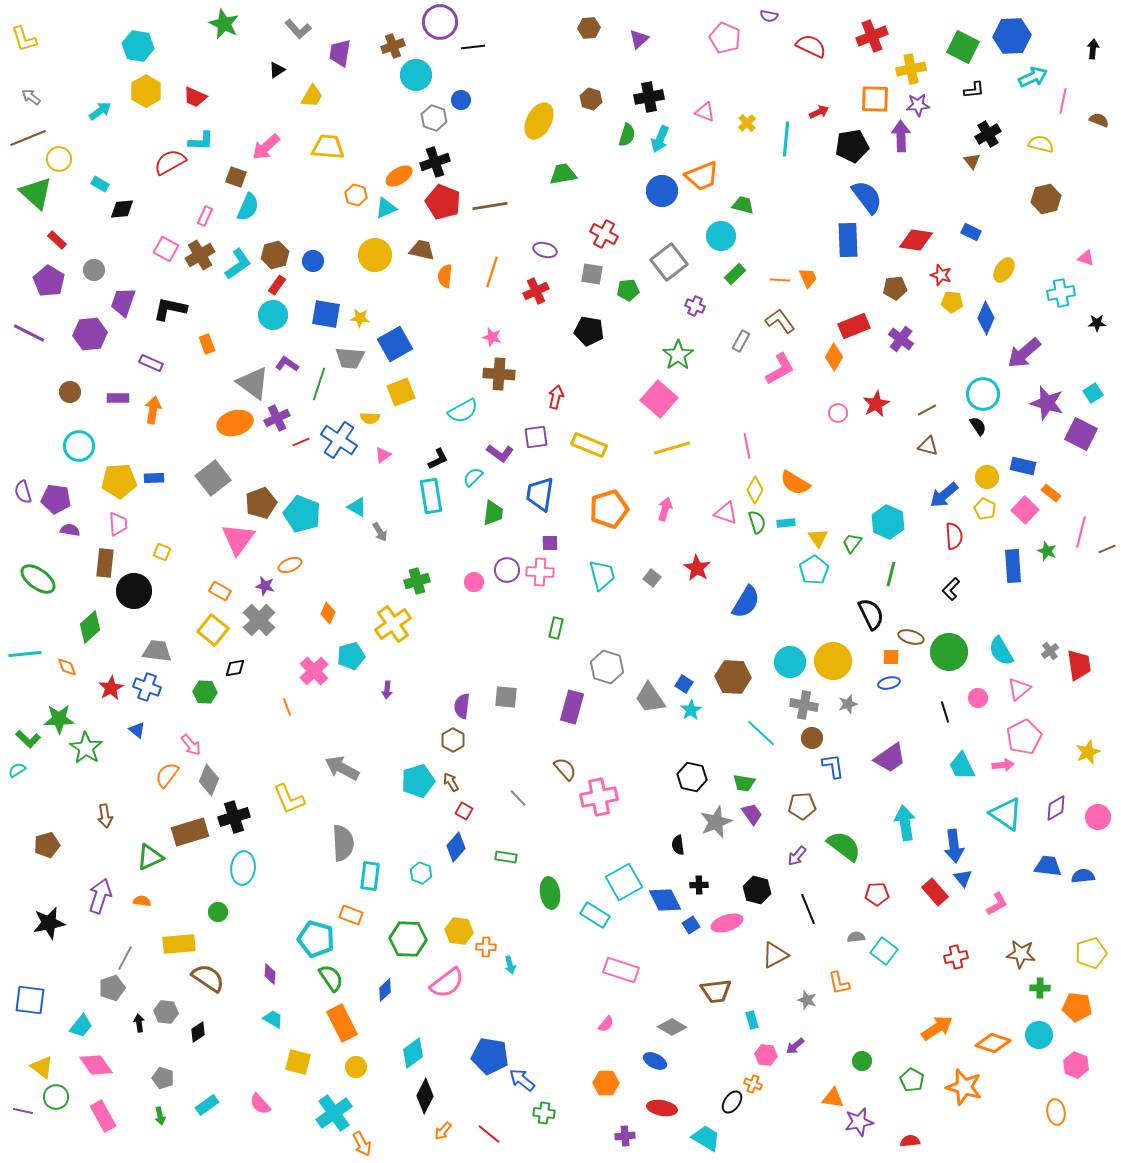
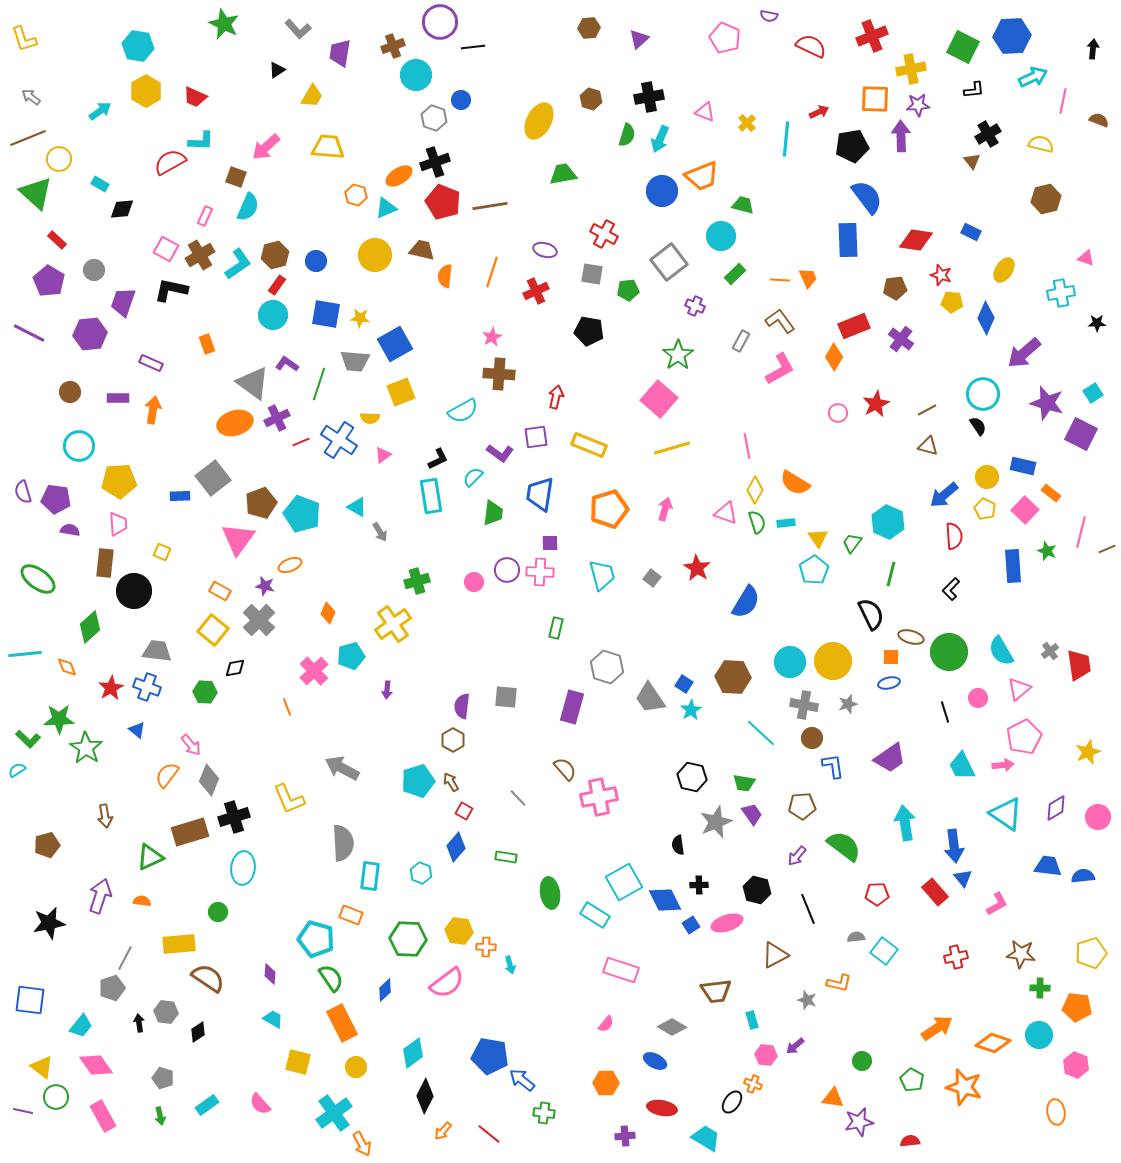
blue circle at (313, 261): moved 3 px right
black L-shape at (170, 309): moved 1 px right, 19 px up
pink star at (492, 337): rotated 30 degrees clockwise
gray trapezoid at (350, 358): moved 5 px right, 3 px down
blue rectangle at (154, 478): moved 26 px right, 18 px down
orange L-shape at (839, 983): rotated 65 degrees counterclockwise
